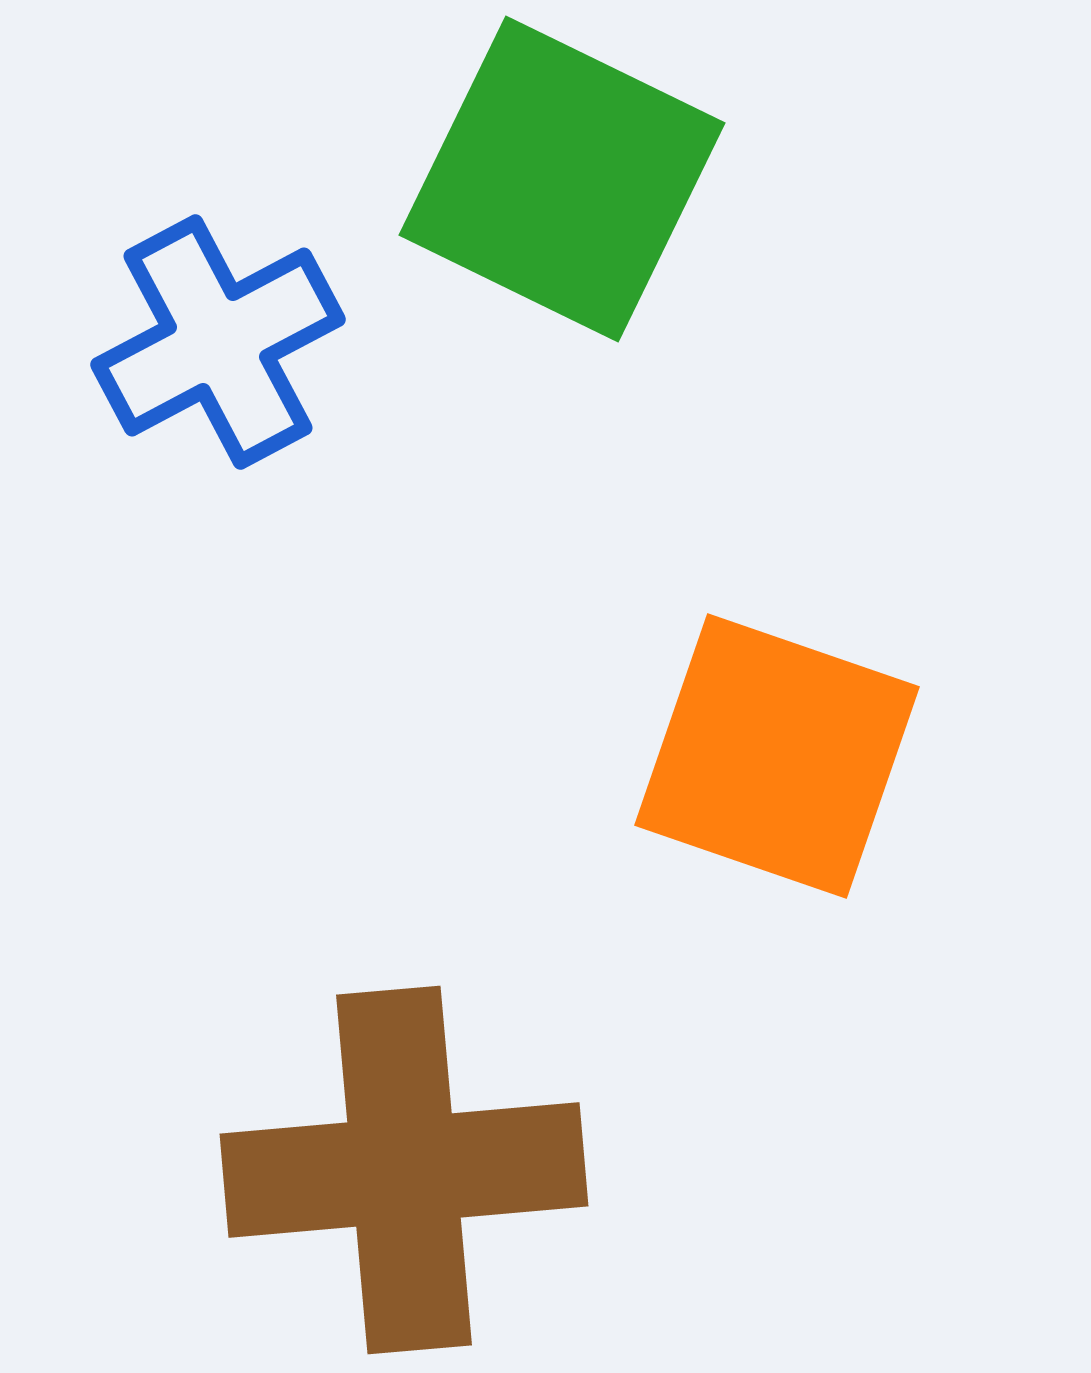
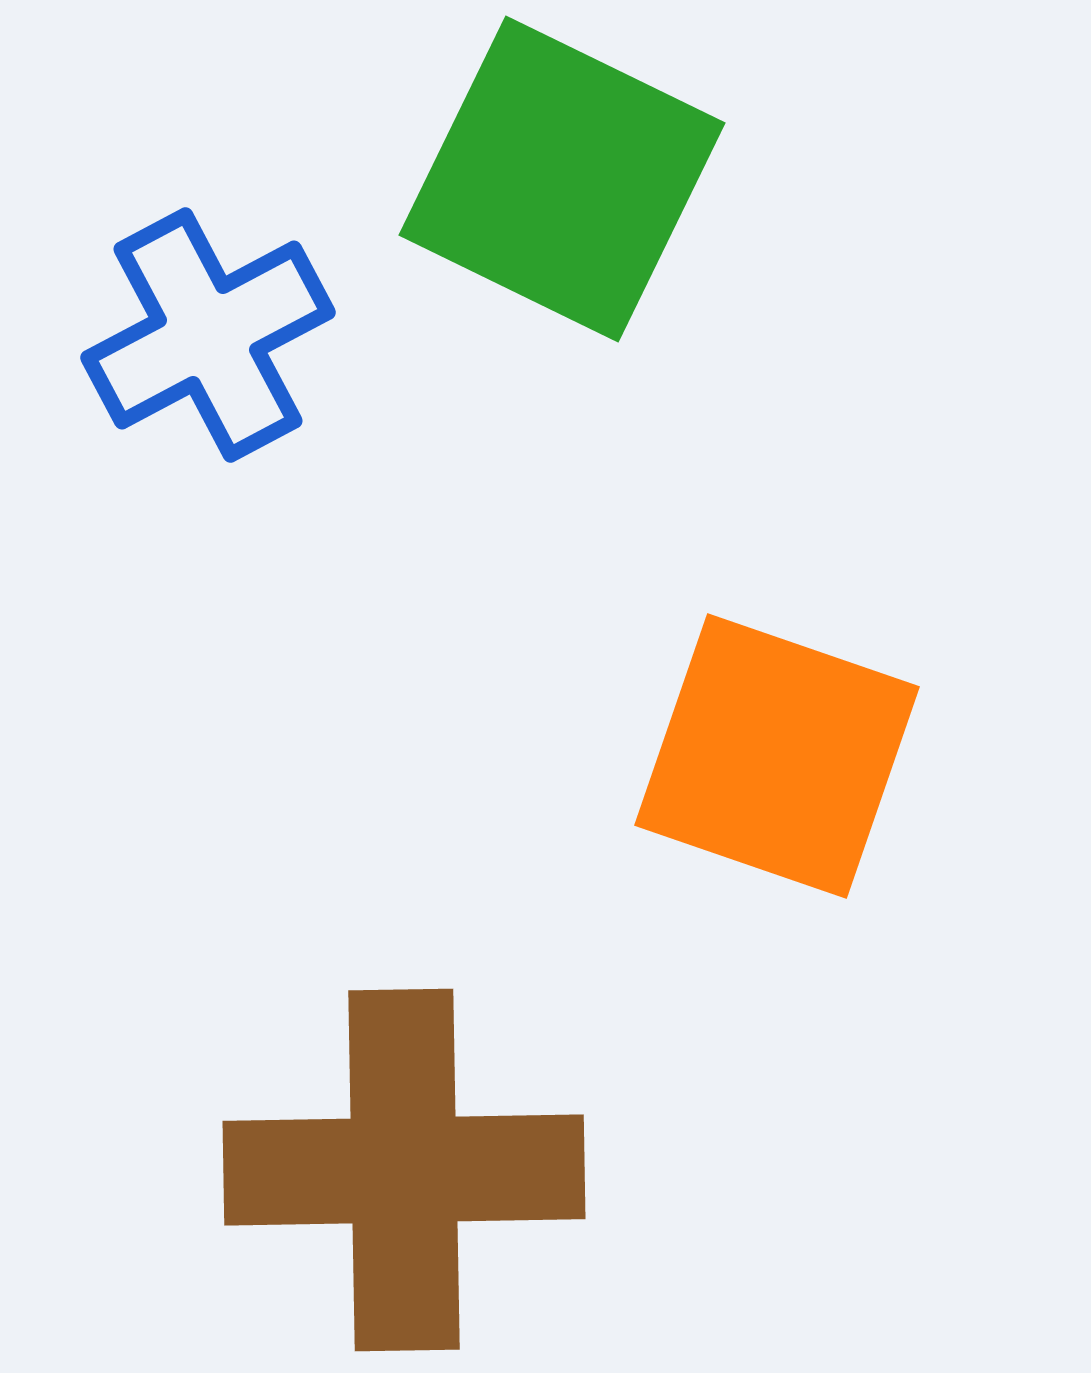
blue cross: moved 10 px left, 7 px up
brown cross: rotated 4 degrees clockwise
